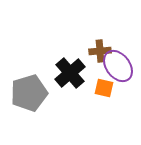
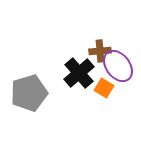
black cross: moved 9 px right
orange square: rotated 18 degrees clockwise
